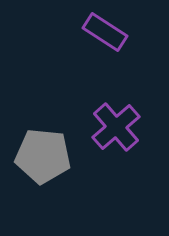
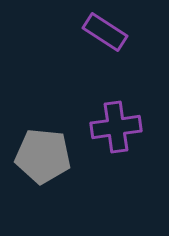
purple cross: rotated 33 degrees clockwise
